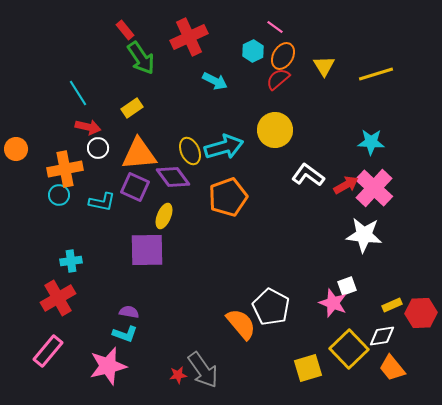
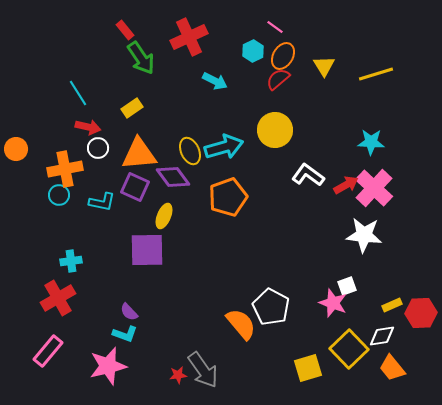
purple semicircle at (129, 312): rotated 144 degrees counterclockwise
